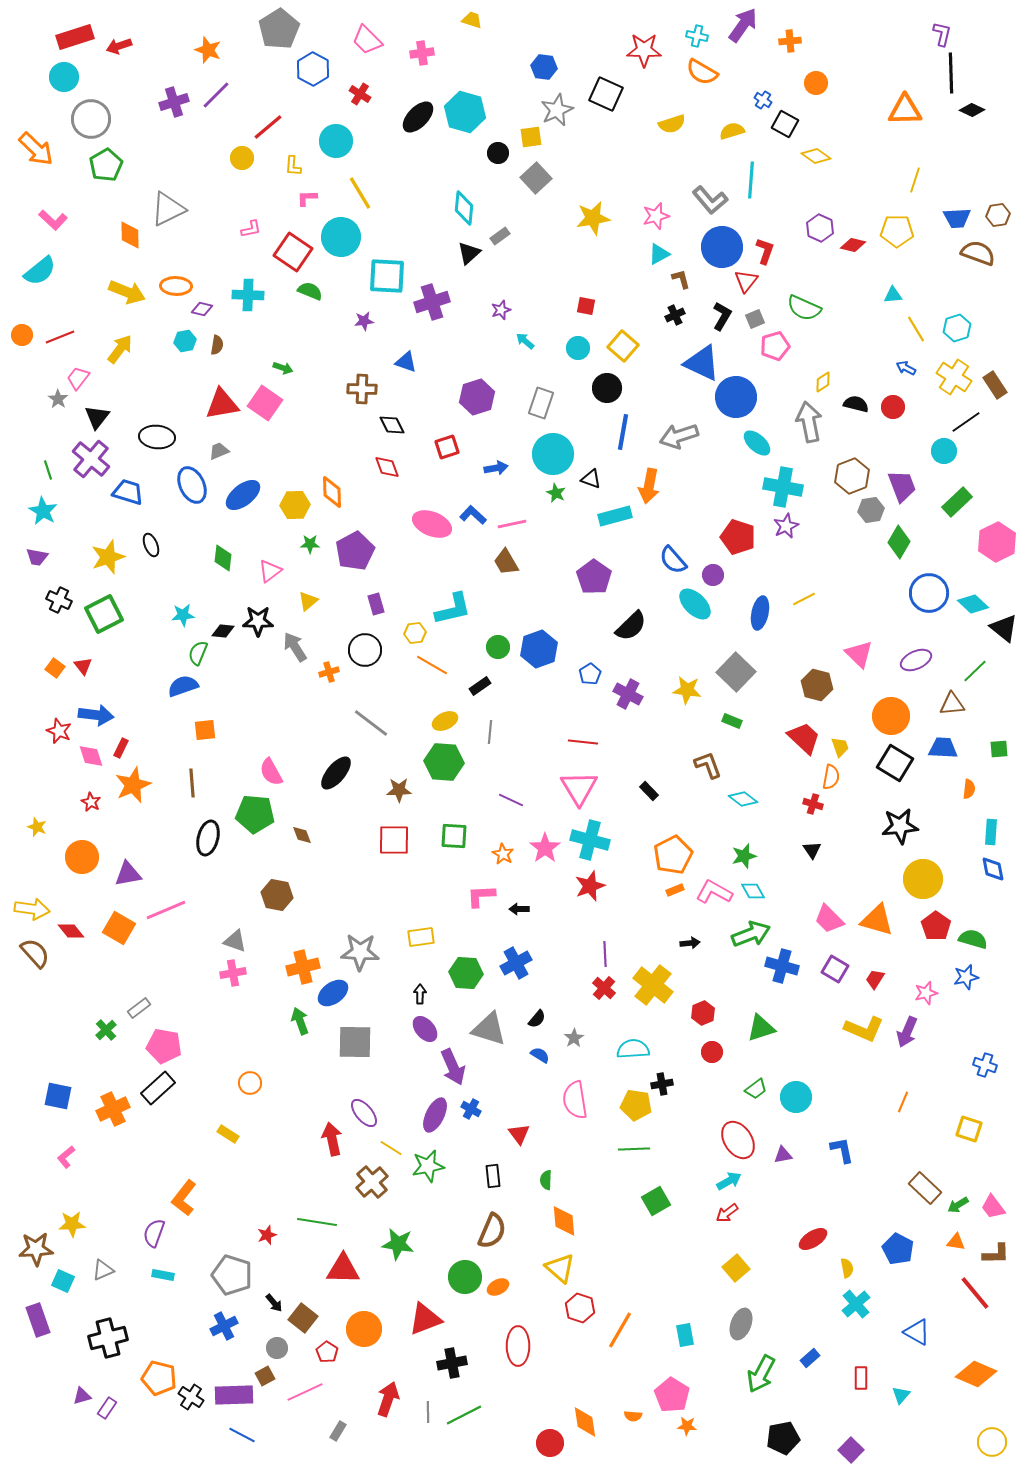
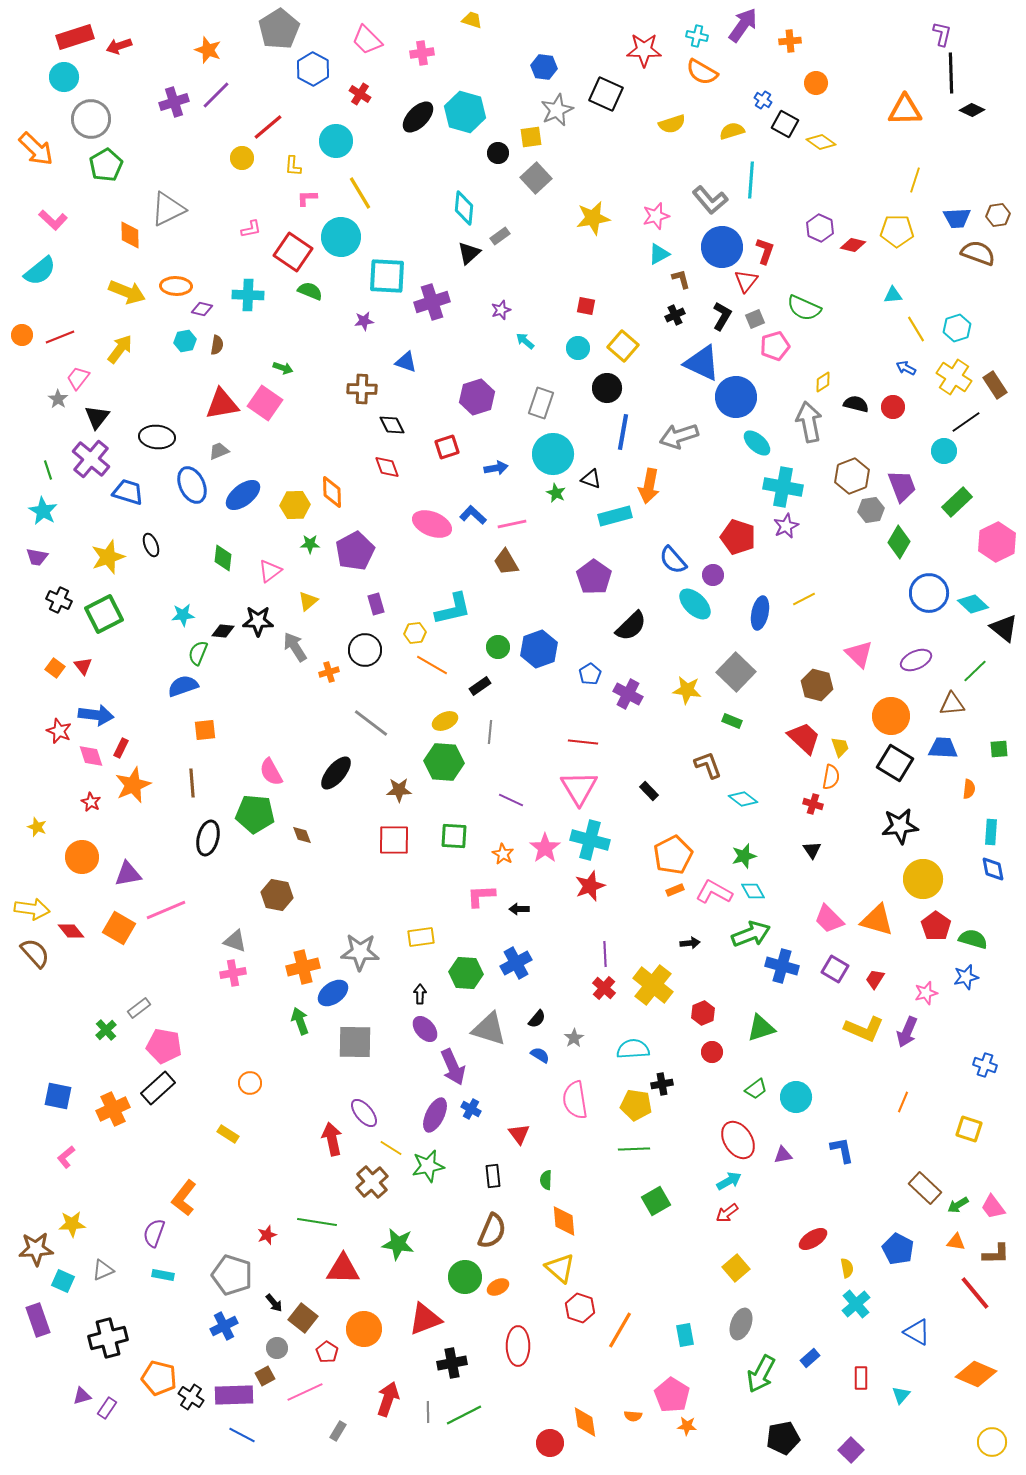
yellow diamond at (816, 156): moved 5 px right, 14 px up
